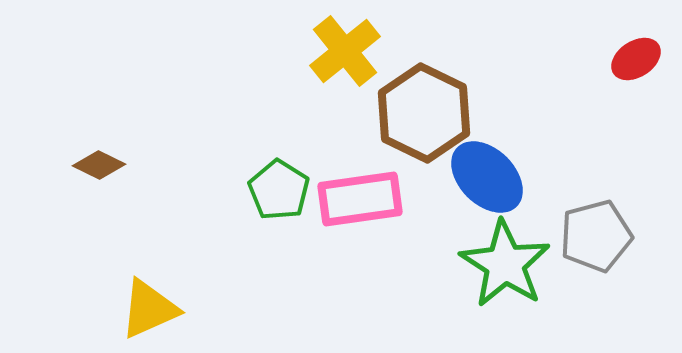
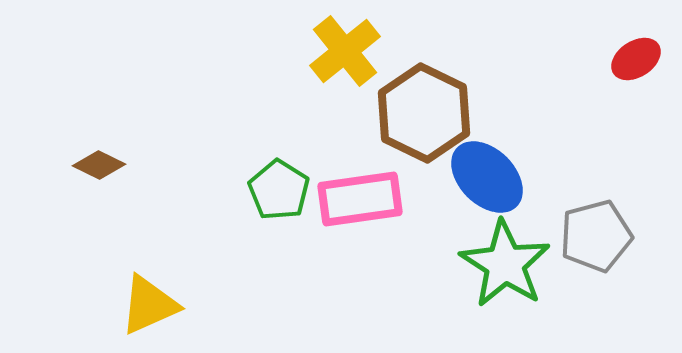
yellow triangle: moved 4 px up
